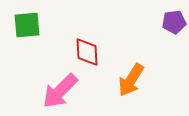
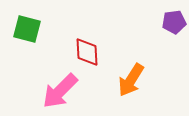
green square: moved 4 px down; rotated 20 degrees clockwise
